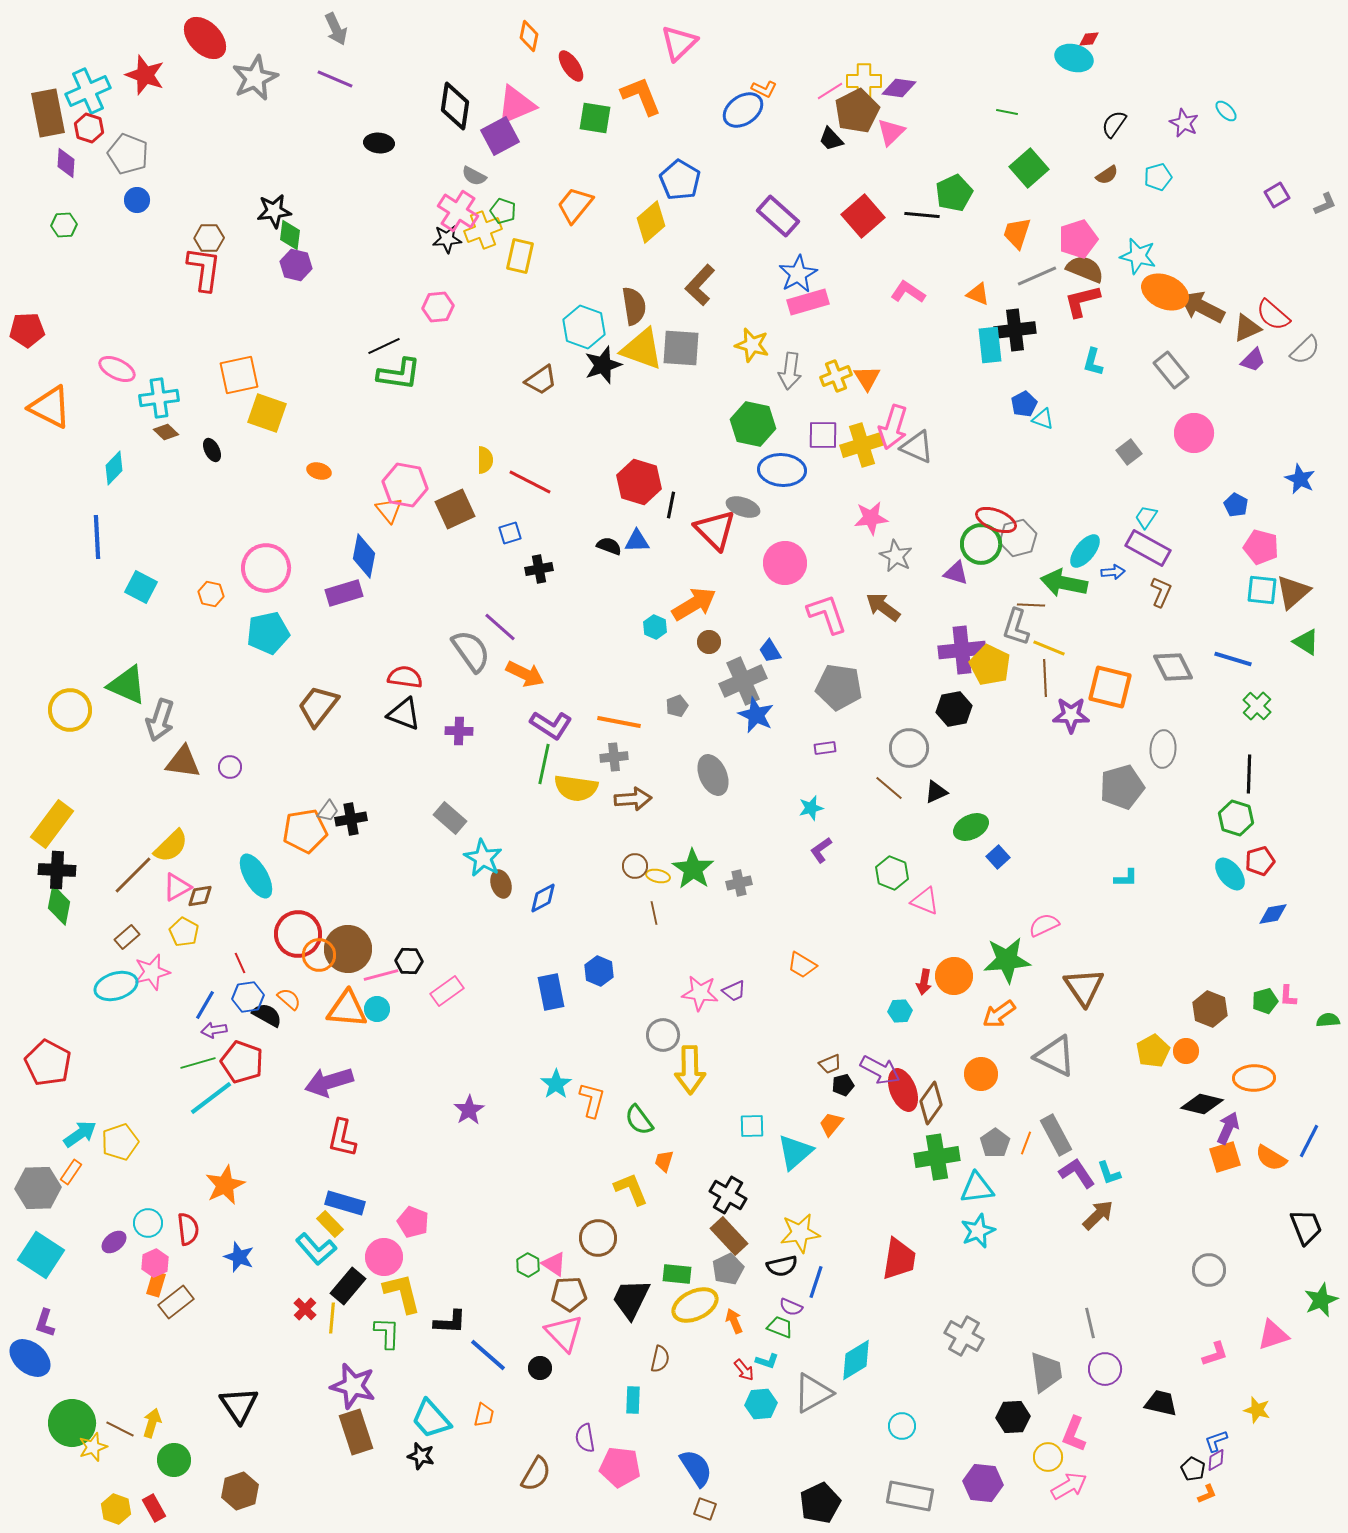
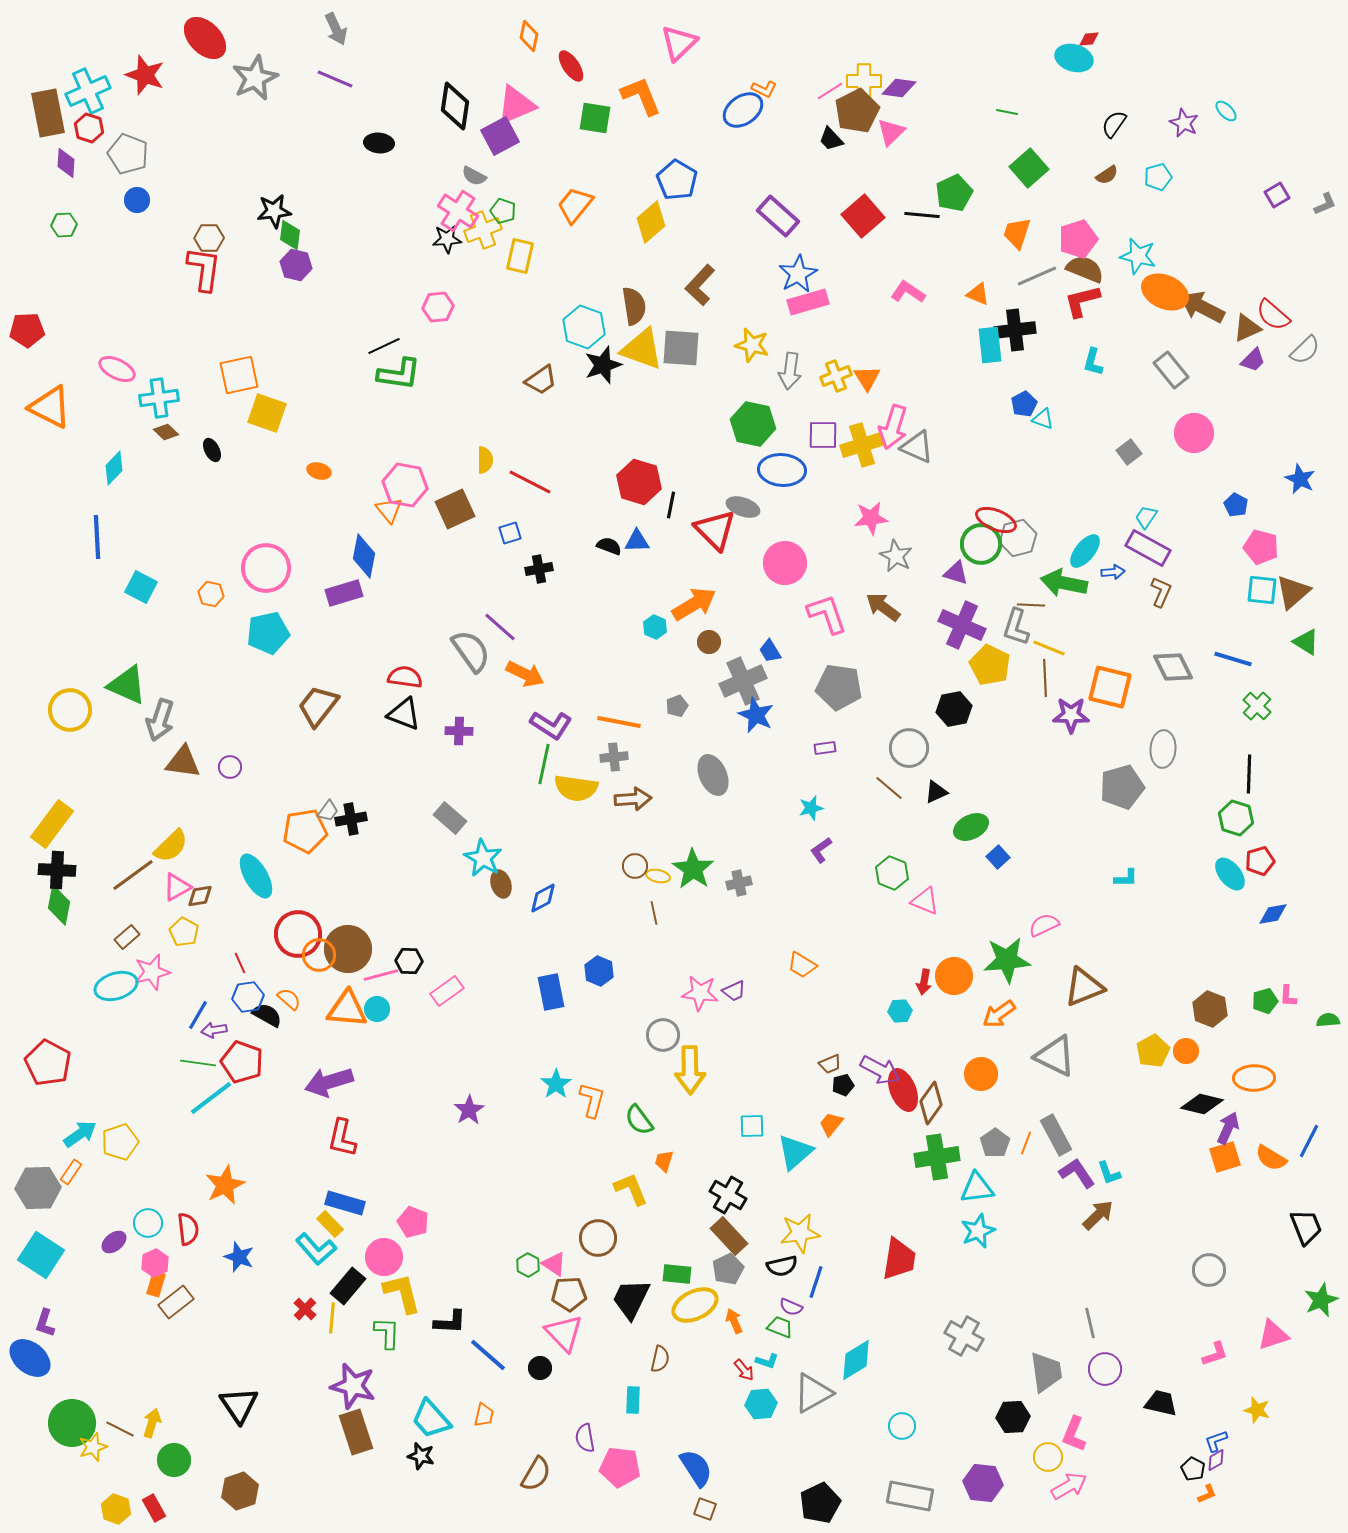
blue pentagon at (680, 180): moved 3 px left
purple cross at (962, 650): moved 25 px up; rotated 30 degrees clockwise
brown line at (133, 875): rotated 9 degrees clockwise
brown triangle at (1084, 987): rotated 42 degrees clockwise
blue line at (205, 1005): moved 7 px left, 10 px down
green line at (198, 1063): rotated 24 degrees clockwise
